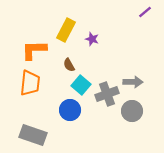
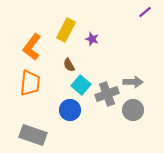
orange L-shape: moved 2 px left, 3 px up; rotated 52 degrees counterclockwise
gray circle: moved 1 px right, 1 px up
